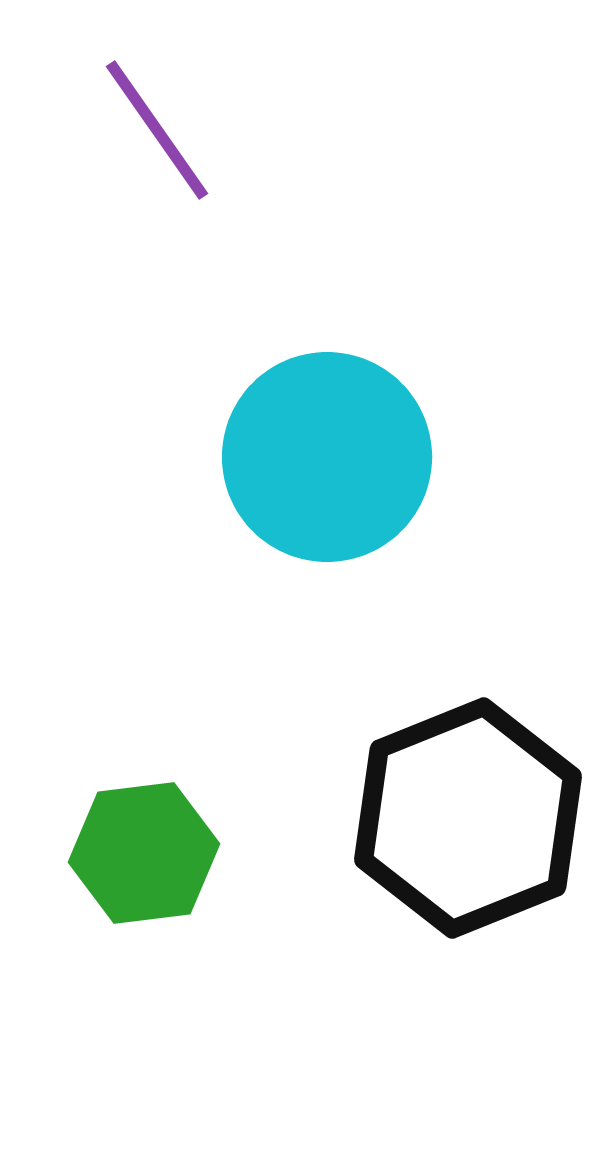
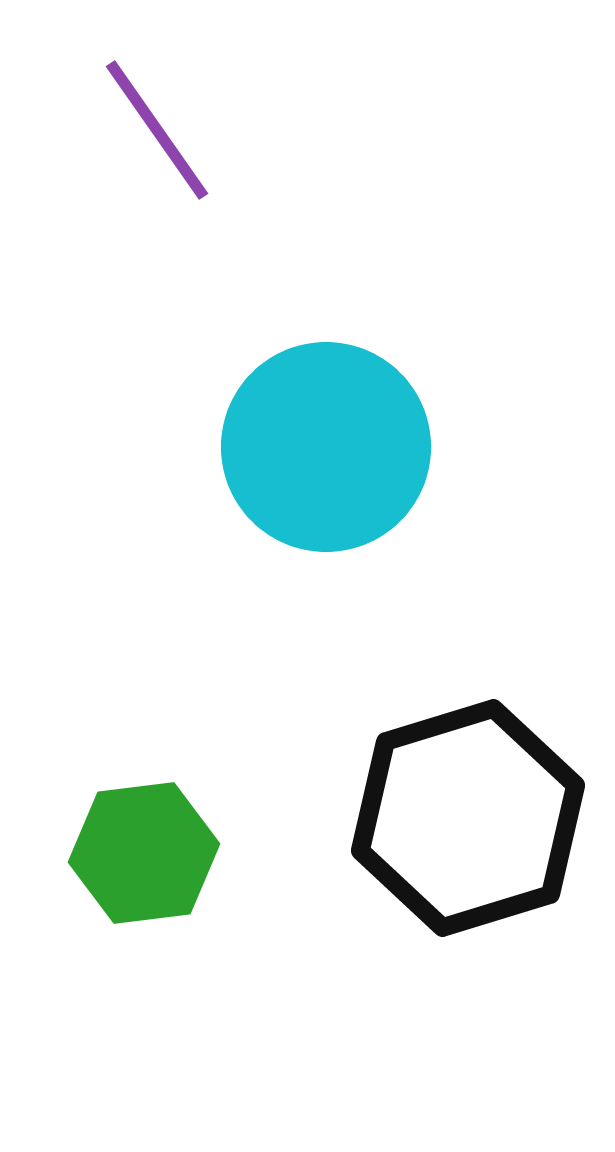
cyan circle: moved 1 px left, 10 px up
black hexagon: rotated 5 degrees clockwise
